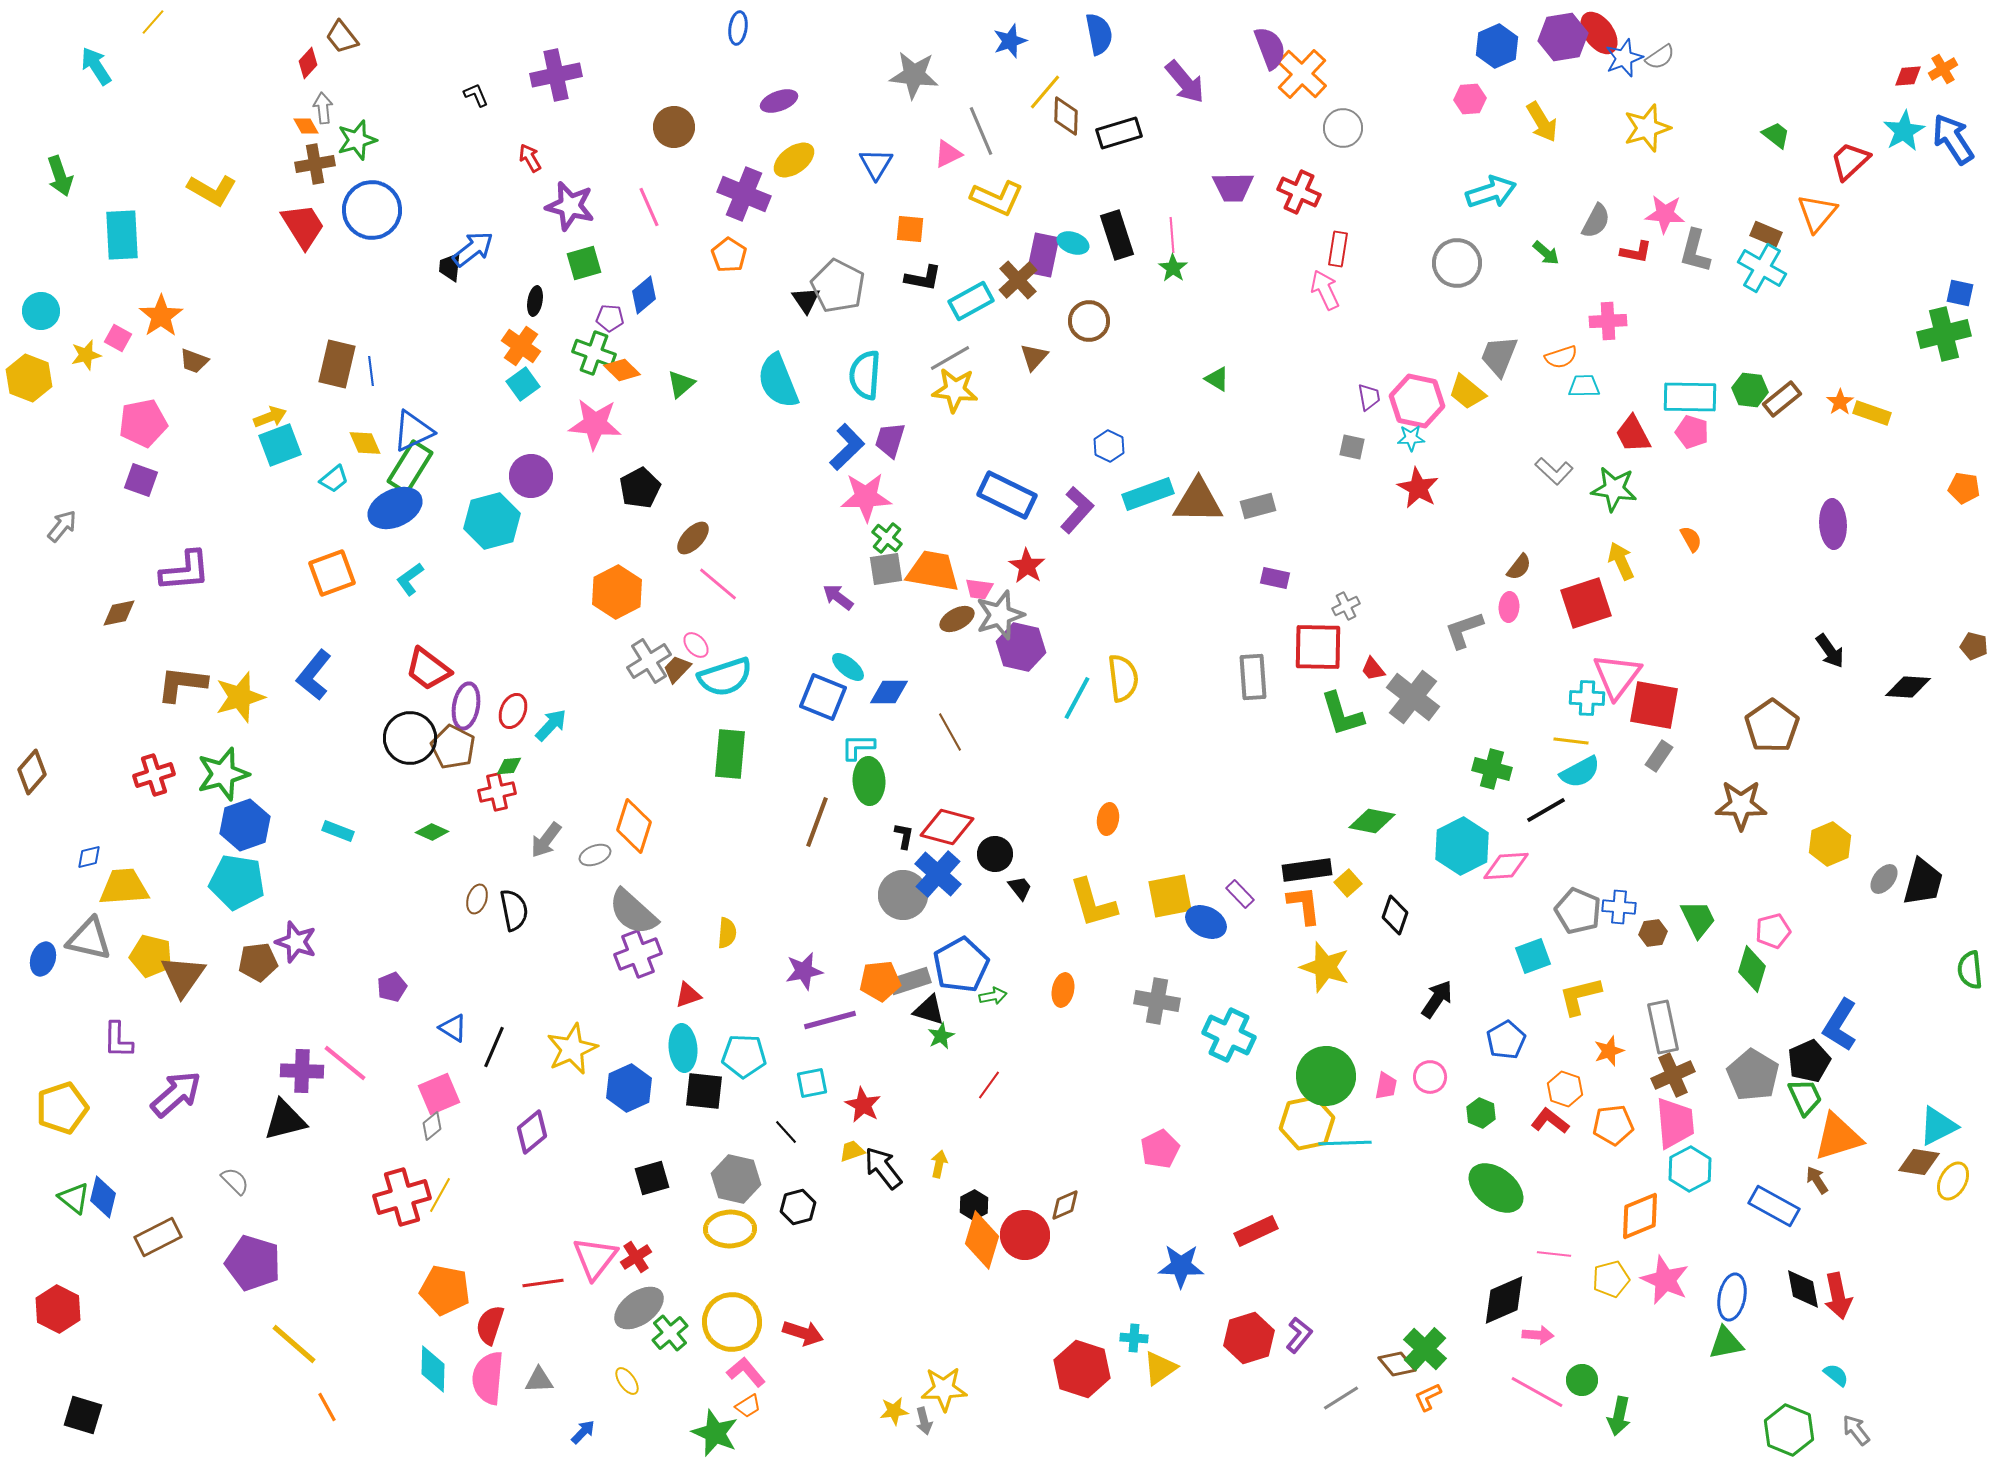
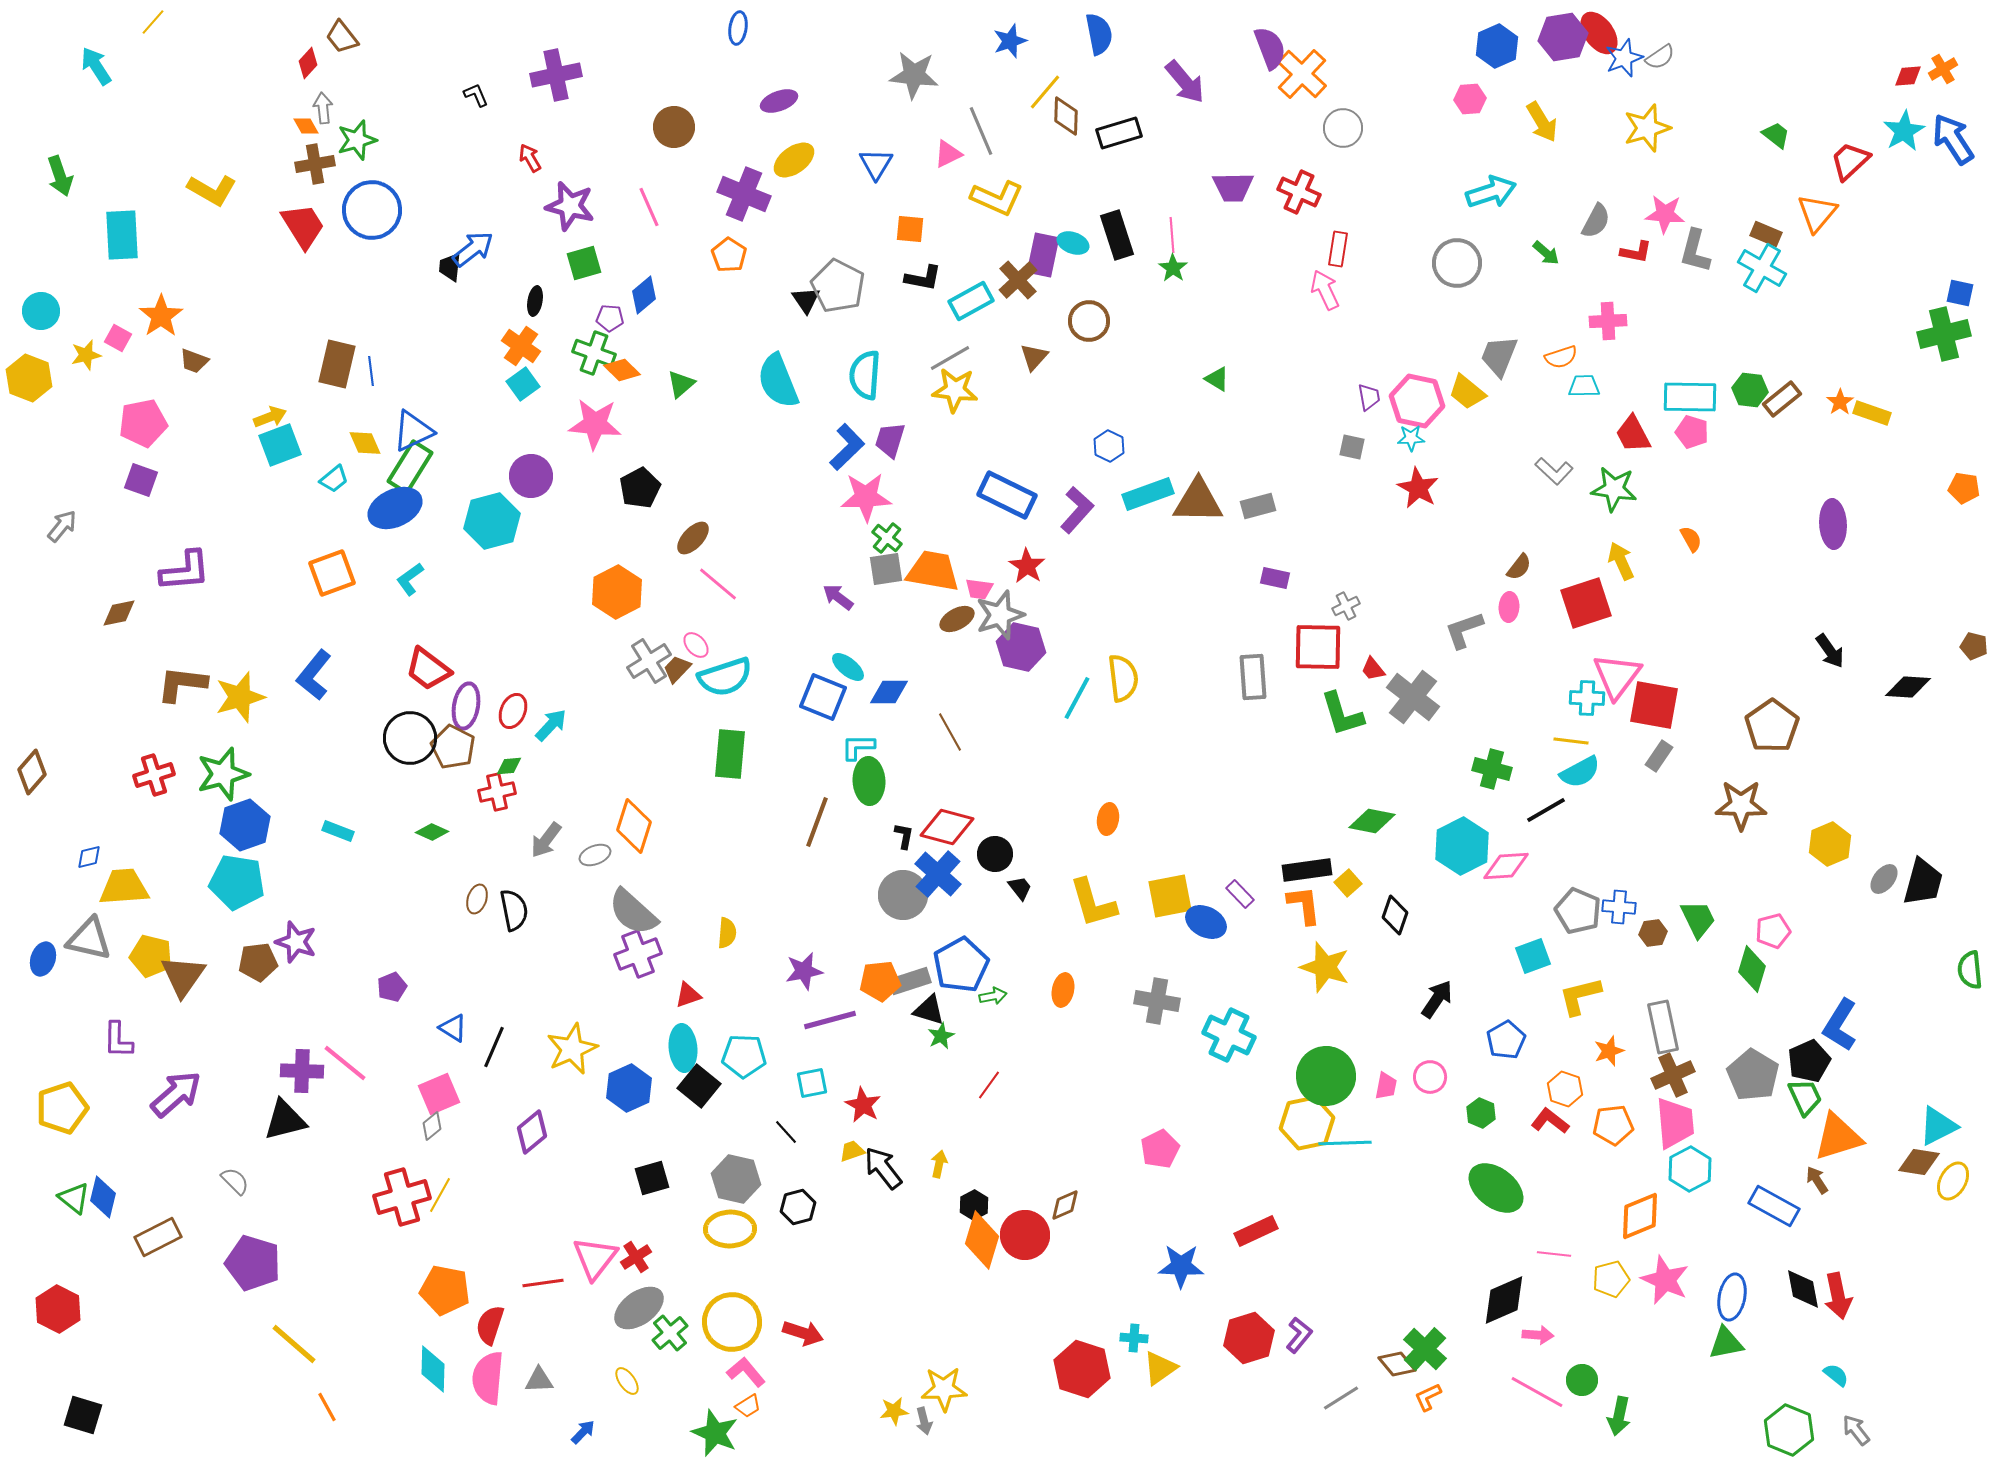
black square at (704, 1091): moved 5 px left, 5 px up; rotated 33 degrees clockwise
